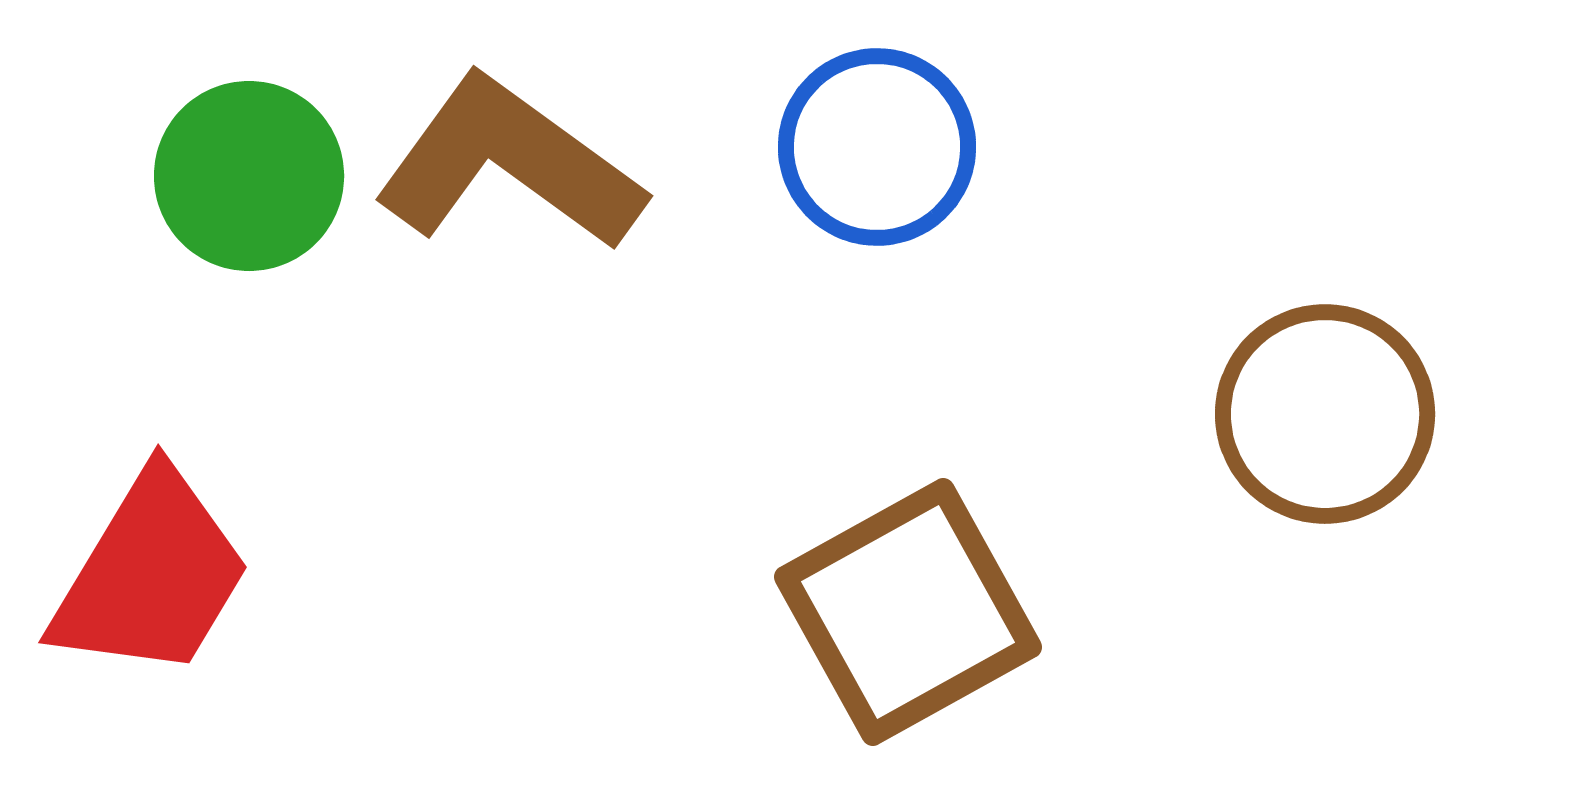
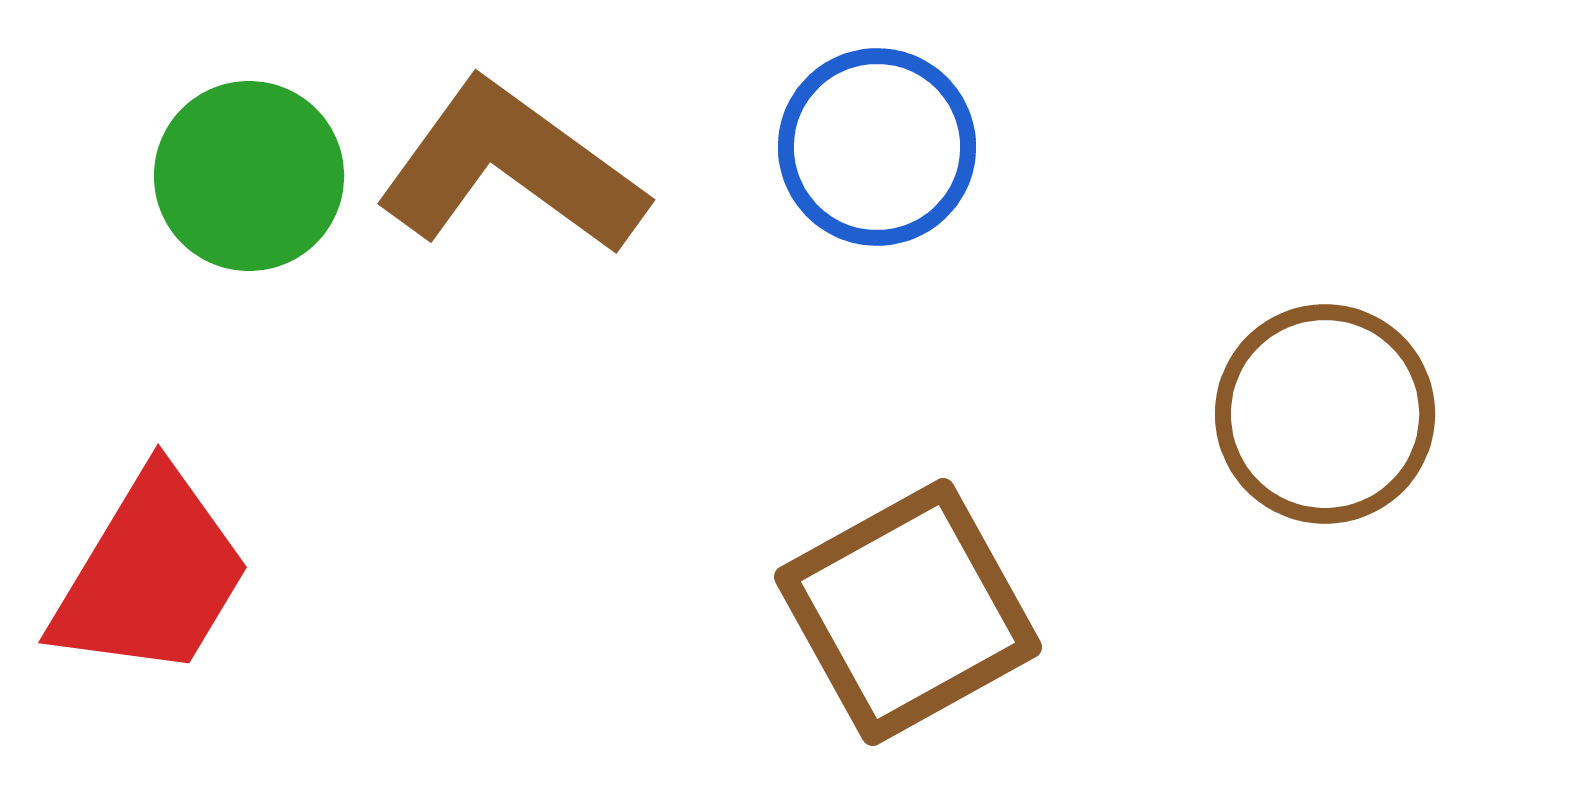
brown L-shape: moved 2 px right, 4 px down
